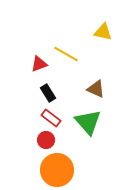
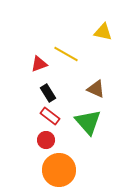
red rectangle: moved 1 px left, 2 px up
orange circle: moved 2 px right
